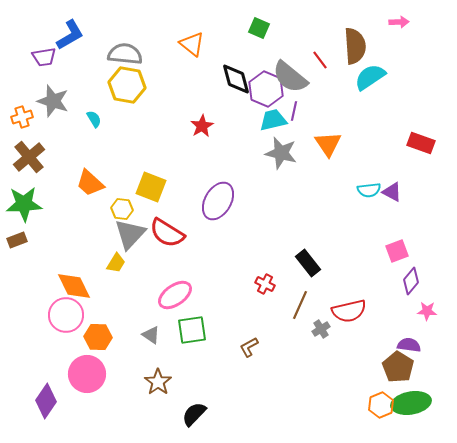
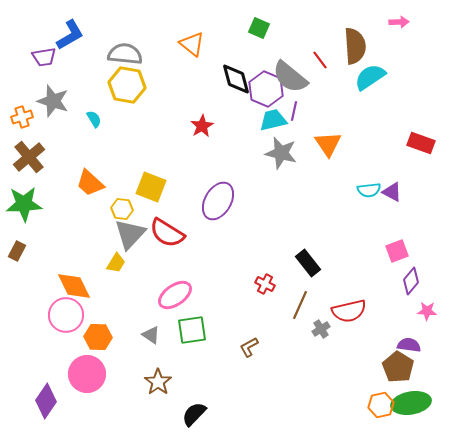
brown rectangle at (17, 240): moved 11 px down; rotated 42 degrees counterclockwise
orange hexagon at (381, 405): rotated 10 degrees clockwise
